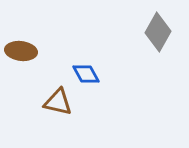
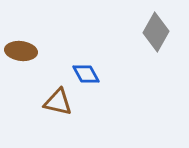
gray diamond: moved 2 px left
